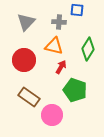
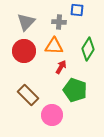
orange triangle: rotated 12 degrees counterclockwise
red circle: moved 9 px up
brown rectangle: moved 1 px left, 2 px up; rotated 10 degrees clockwise
